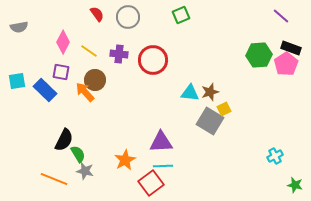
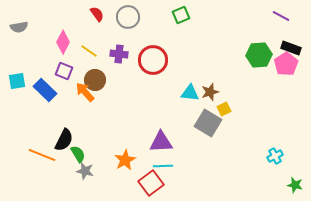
purple line: rotated 12 degrees counterclockwise
purple square: moved 3 px right, 1 px up; rotated 12 degrees clockwise
gray square: moved 2 px left, 2 px down
orange line: moved 12 px left, 24 px up
